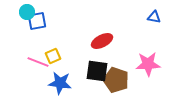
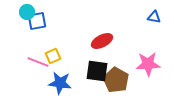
brown pentagon: rotated 10 degrees clockwise
